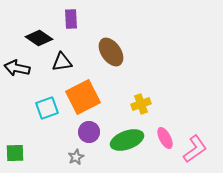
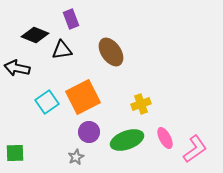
purple rectangle: rotated 18 degrees counterclockwise
black diamond: moved 4 px left, 3 px up; rotated 12 degrees counterclockwise
black triangle: moved 12 px up
cyan square: moved 6 px up; rotated 15 degrees counterclockwise
